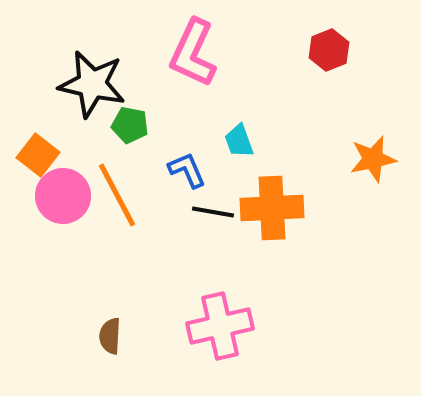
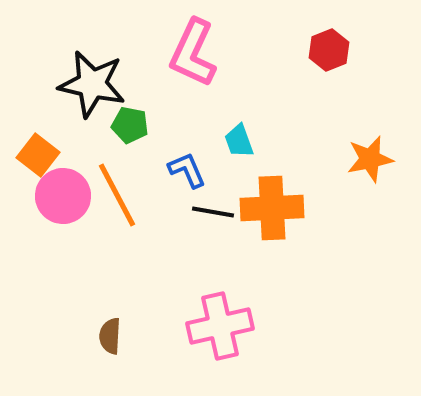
orange star: moved 3 px left
